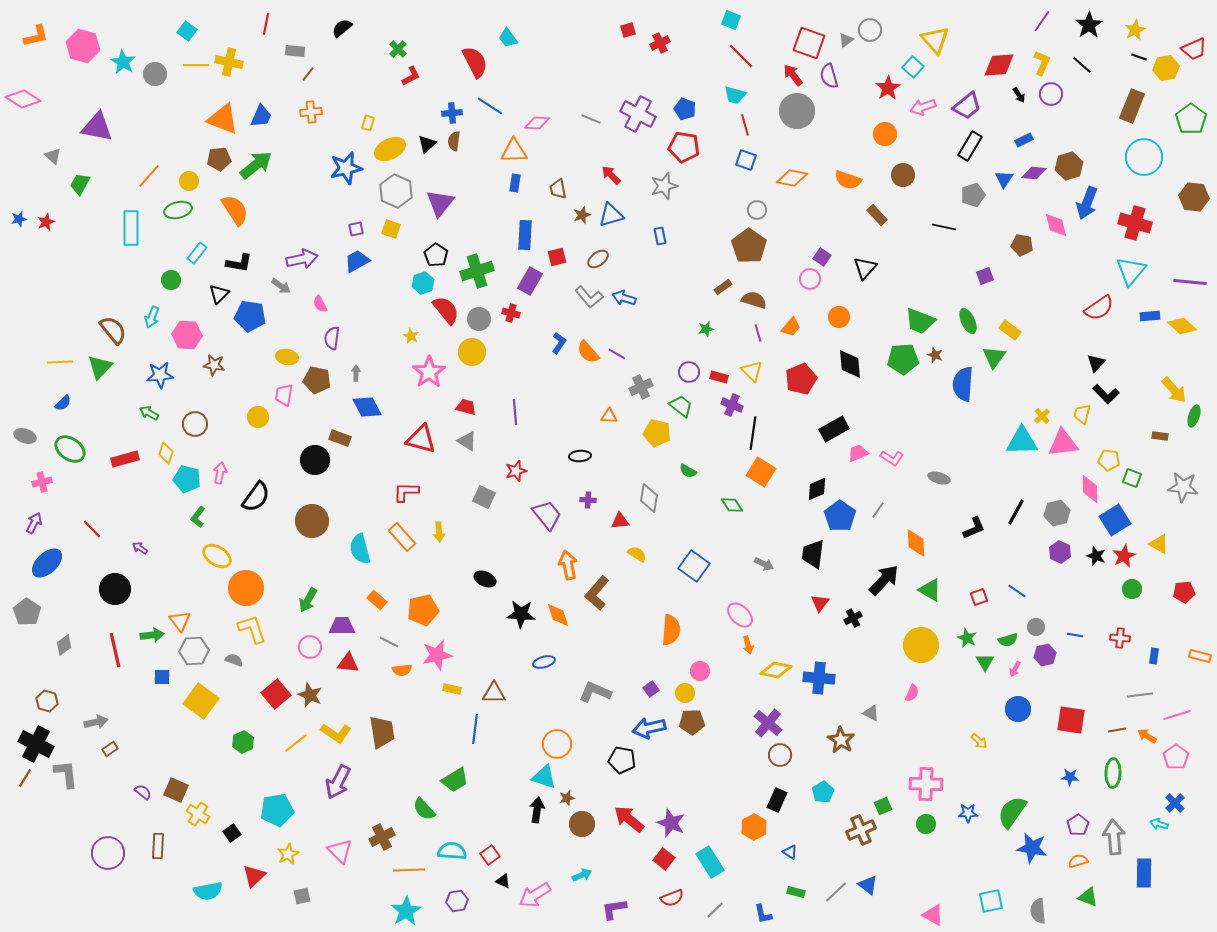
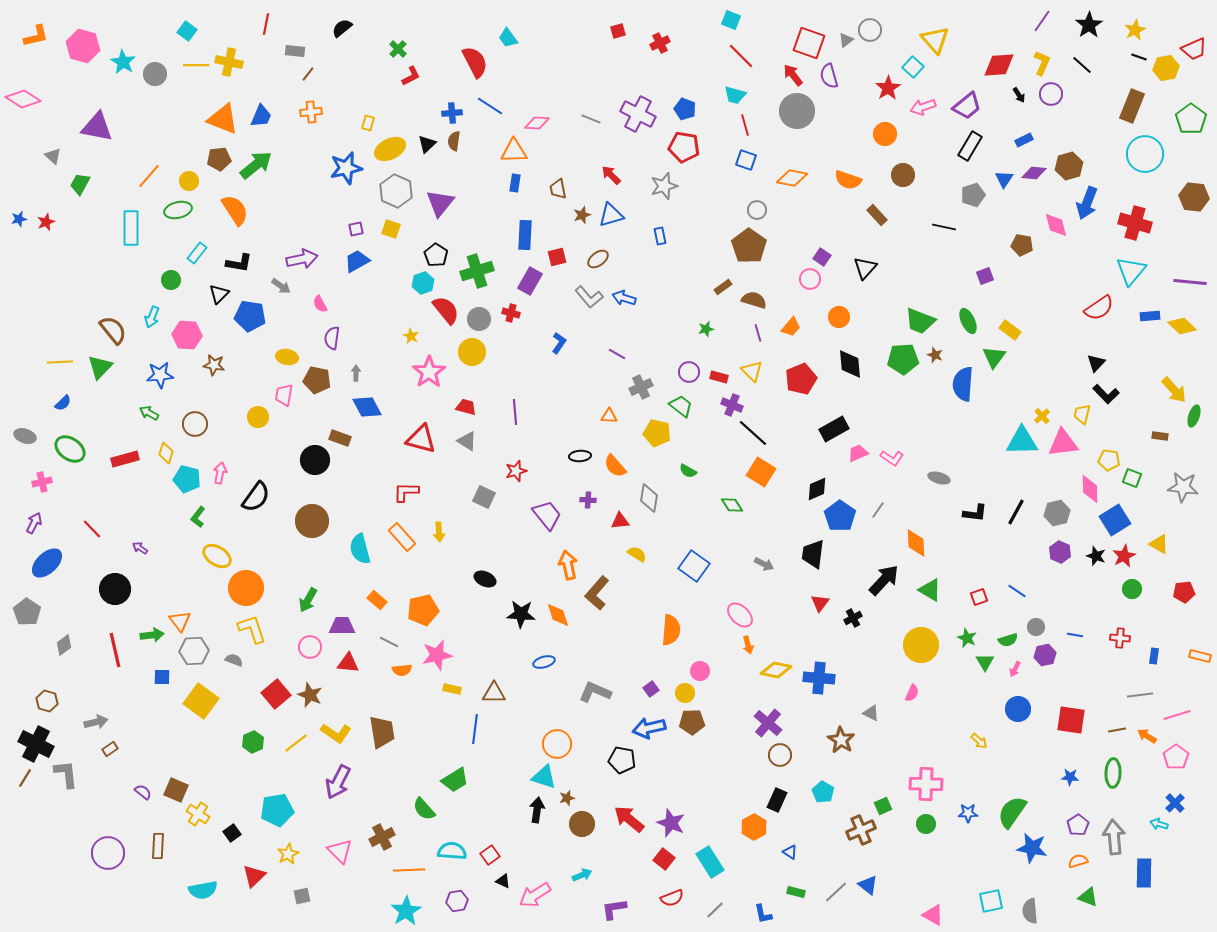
red square at (628, 30): moved 10 px left, 1 px down
cyan circle at (1144, 157): moved 1 px right, 3 px up
orange semicircle at (588, 352): moved 27 px right, 114 px down
black line at (753, 433): rotated 56 degrees counterclockwise
black L-shape at (974, 528): moved 1 px right, 15 px up; rotated 30 degrees clockwise
green hexagon at (243, 742): moved 10 px right
cyan pentagon at (823, 792): rotated 10 degrees counterclockwise
cyan semicircle at (208, 891): moved 5 px left, 1 px up
gray semicircle at (1038, 911): moved 8 px left
